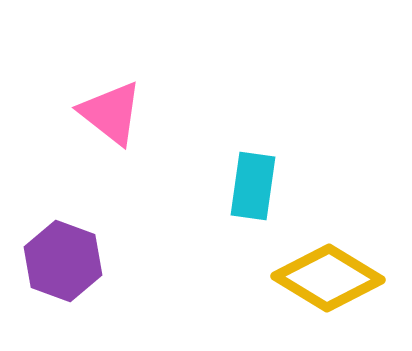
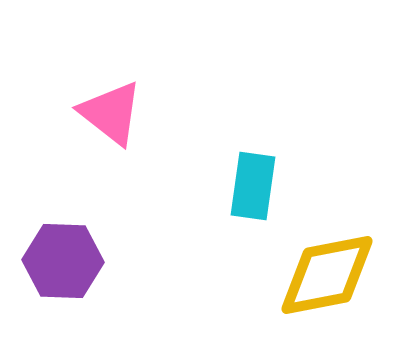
purple hexagon: rotated 18 degrees counterclockwise
yellow diamond: moved 1 px left, 3 px up; rotated 42 degrees counterclockwise
